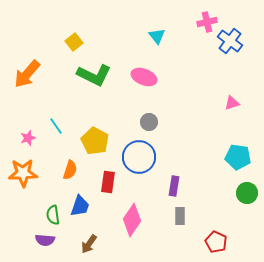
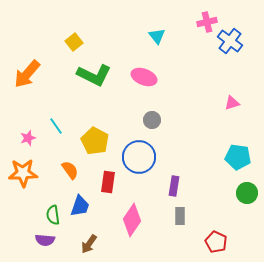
gray circle: moved 3 px right, 2 px up
orange semicircle: rotated 54 degrees counterclockwise
